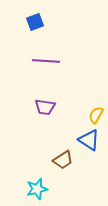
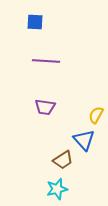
blue square: rotated 24 degrees clockwise
blue triangle: moved 5 px left; rotated 15 degrees clockwise
cyan star: moved 20 px right
